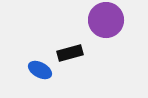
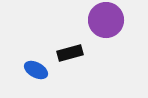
blue ellipse: moved 4 px left
